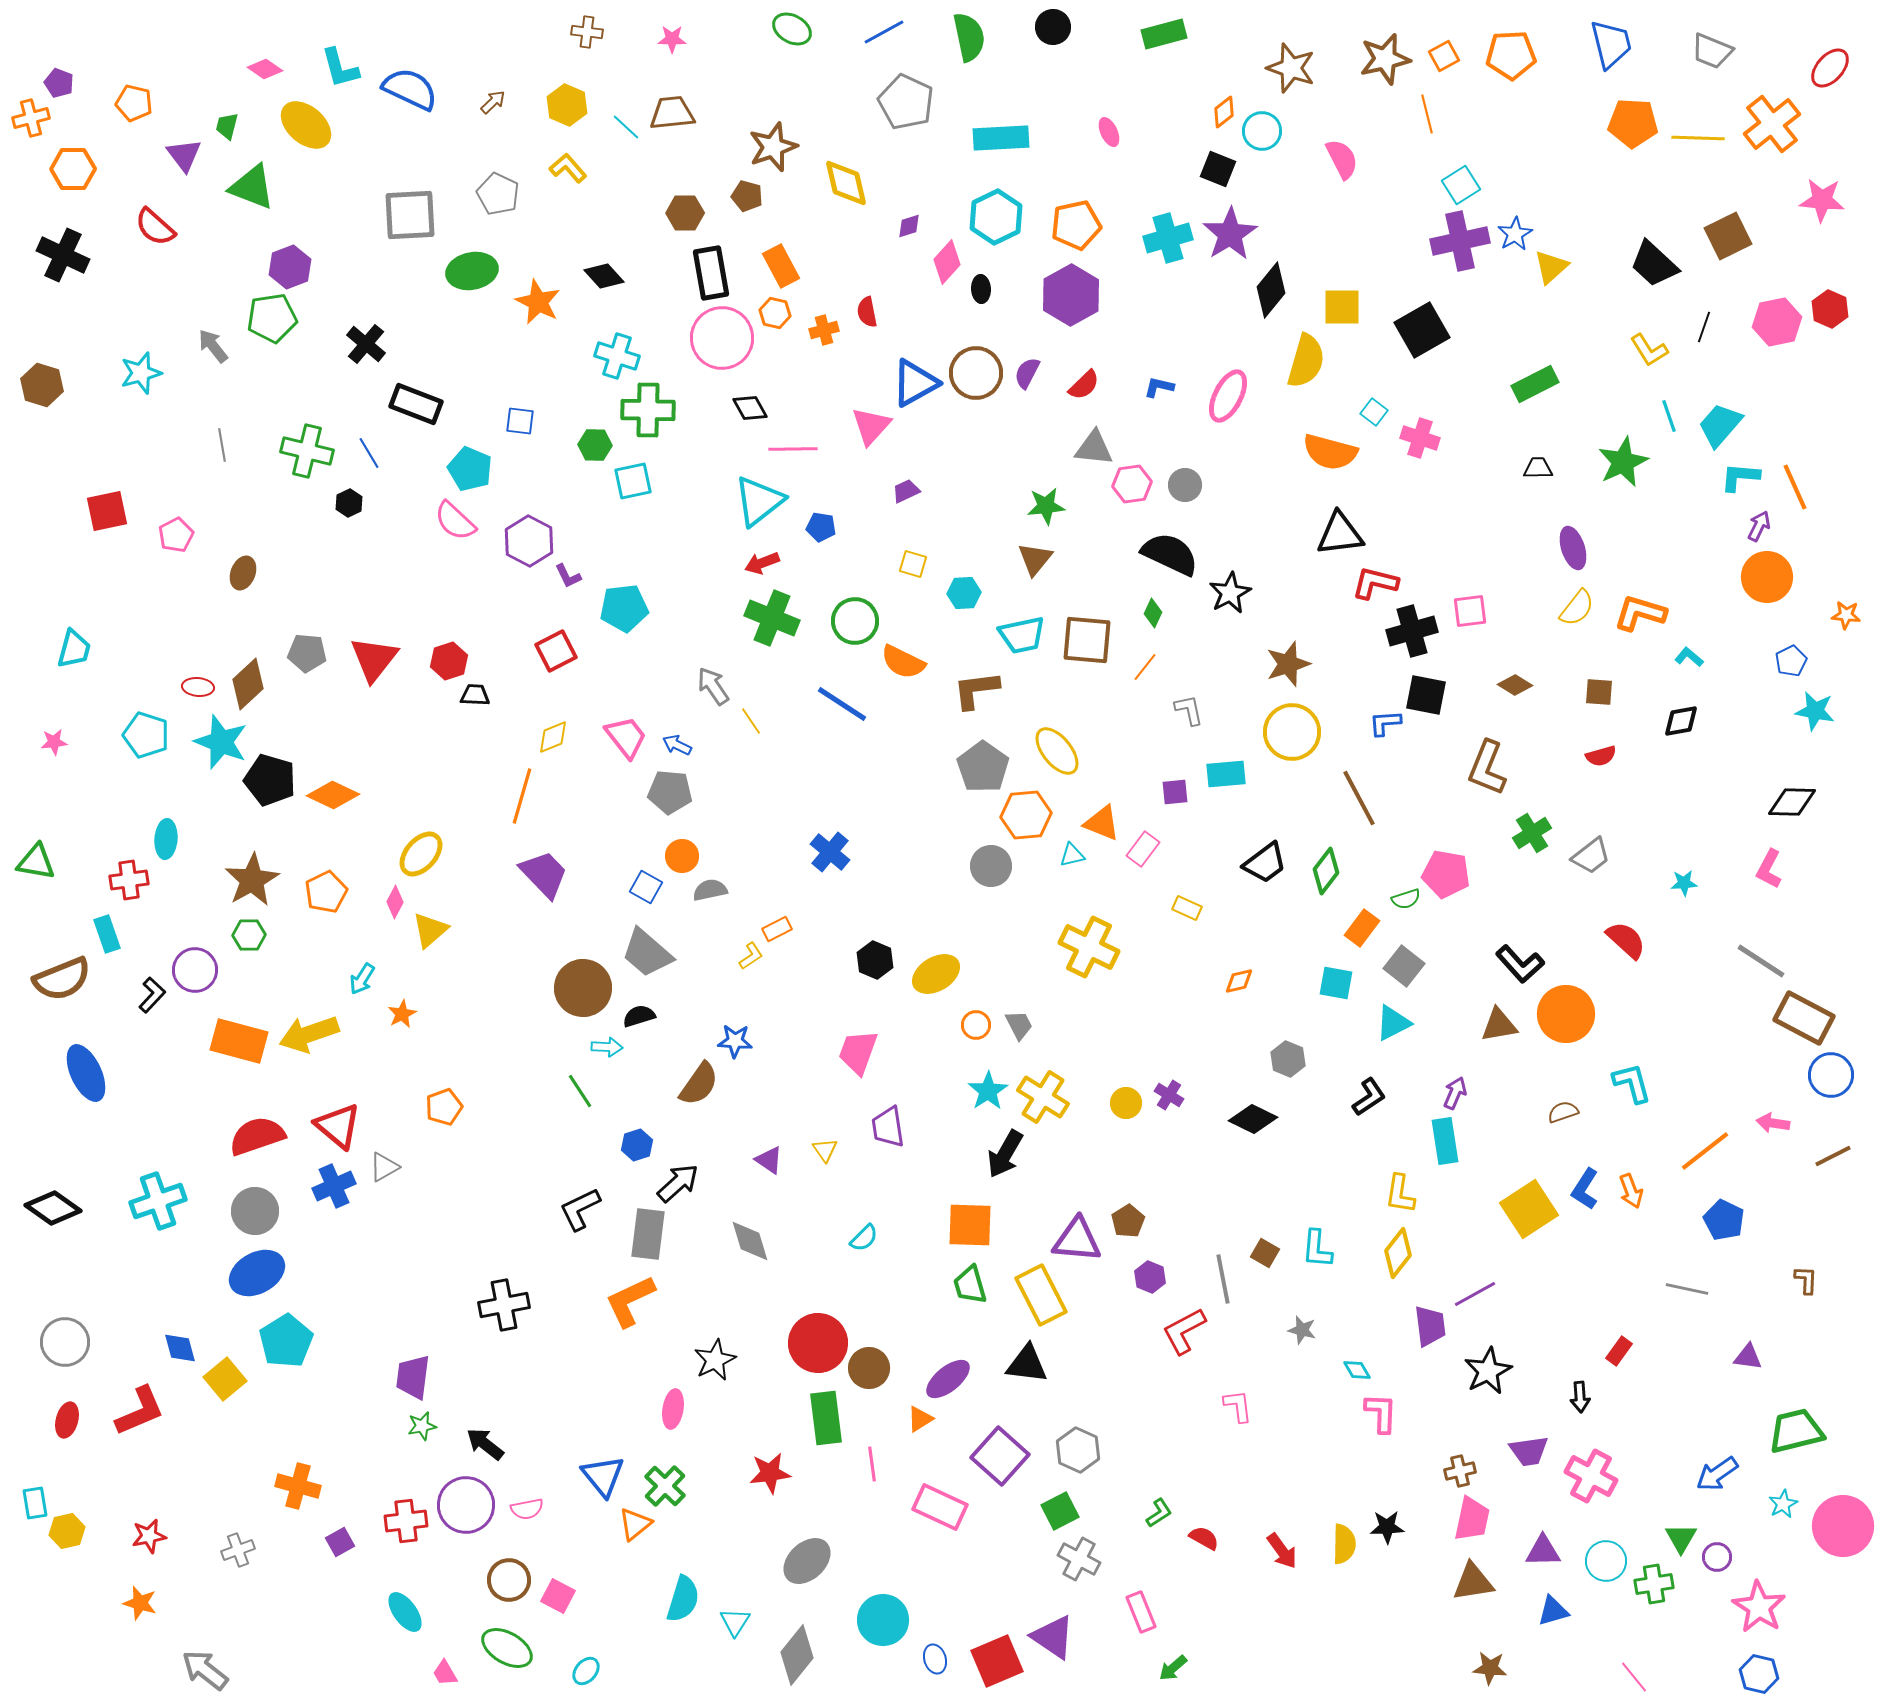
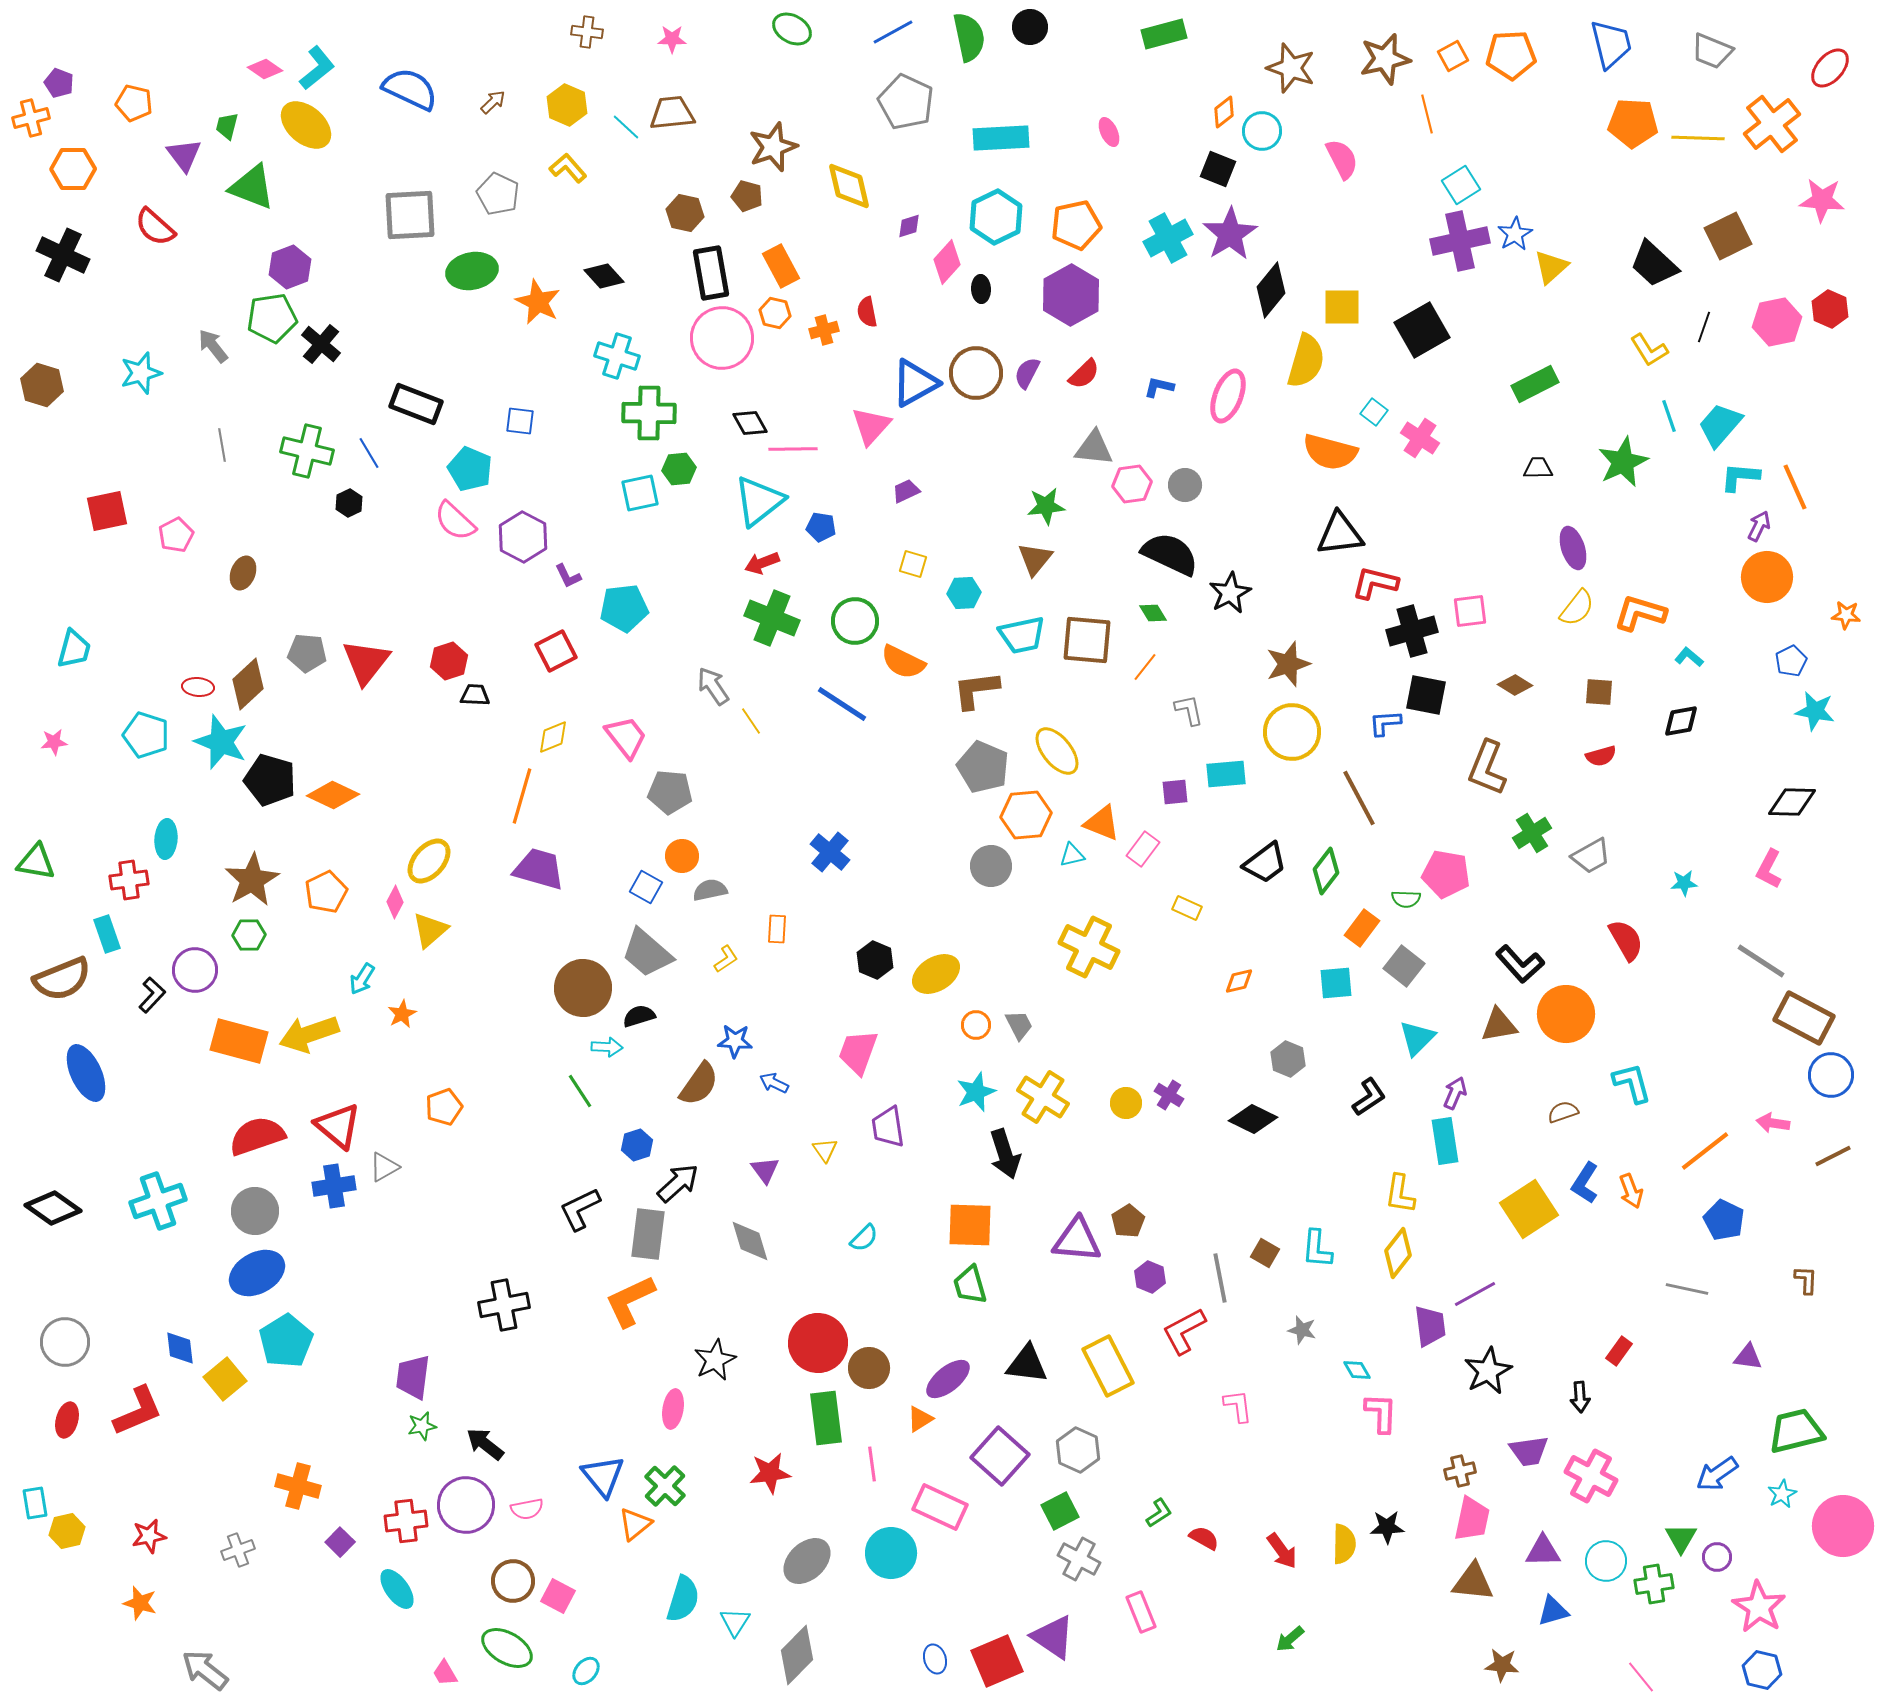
black circle at (1053, 27): moved 23 px left
blue line at (884, 32): moved 9 px right
orange square at (1444, 56): moved 9 px right
cyan L-shape at (340, 68): moved 23 px left; rotated 114 degrees counterclockwise
yellow diamond at (846, 183): moved 3 px right, 3 px down
brown hexagon at (685, 213): rotated 12 degrees clockwise
cyan cross at (1168, 238): rotated 12 degrees counterclockwise
black cross at (366, 344): moved 45 px left
red semicircle at (1084, 385): moved 11 px up
pink ellipse at (1228, 396): rotated 6 degrees counterclockwise
black diamond at (750, 408): moved 15 px down
green cross at (648, 410): moved 1 px right, 3 px down
pink cross at (1420, 438): rotated 15 degrees clockwise
green hexagon at (595, 445): moved 84 px right, 24 px down; rotated 8 degrees counterclockwise
cyan square at (633, 481): moved 7 px right, 12 px down
purple hexagon at (529, 541): moved 6 px left, 4 px up
green diamond at (1153, 613): rotated 56 degrees counterclockwise
red triangle at (374, 659): moved 8 px left, 3 px down
blue arrow at (677, 745): moved 97 px right, 338 px down
gray pentagon at (983, 767): rotated 12 degrees counterclockwise
yellow ellipse at (421, 854): moved 8 px right, 7 px down
gray trapezoid at (1591, 856): rotated 9 degrees clockwise
purple trapezoid at (544, 874): moved 5 px left, 5 px up; rotated 30 degrees counterclockwise
green semicircle at (1406, 899): rotated 20 degrees clockwise
orange rectangle at (777, 929): rotated 60 degrees counterclockwise
red semicircle at (1626, 940): rotated 18 degrees clockwise
yellow L-shape at (751, 956): moved 25 px left, 3 px down
cyan square at (1336, 983): rotated 15 degrees counterclockwise
cyan triangle at (1393, 1023): moved 24 px right, 15 px down; rotated 18 degrees counterclockwise
cyan star at (988, 1091): moved 12 px left, 1 px down; rotated 12 degrees clockwise
black arrow at (1005, 1154): rotated 48 degrees counterclockwise
purple triangle at (769, 1160): moved 4 px left, 10 px down; rotated 20 degrees clockwise
blue cross at (334, 1186): rotated 15 degrees clockwise
blue L-shape at (1585, 1189): moved 6 px up
gray line at (1223, 1279): moved 3 px left, 1 px up
yellow rectangle at (1041, 1295): moved 67 px right, 71 px down
blue diamond at (180, 1348): rotated 9 degrees clockwise
red L-shape at (140, 1411): moved 2 px left
cyan star at (1783, 1504): moved 1 px left, 10 px up
purple square at (340, 1542): rotated 16 degrees counterclockwise
brown circle at (509, 1580): moved 4 px right, 1 px down
brown triangle at (1473, 1582): rotated 15 degrees clockwise
cyan ellipse at (405, 1612): moved 8 px left, 23 px up
cyan circle at (883, 1620): moved 8 px right, 67 px up
gray diamond at (797, 1655): rotated 6 degrees clockwise
green arrow at (1173, 1668): moved 117 px right, 29 px up
brown star at (1490, 1668): moved 12 px right, 3 px up
blue hexagon at (1759, 1674): moved 3 px right, 4 px up
pink line at (1634, 1677): moved 7 px right
